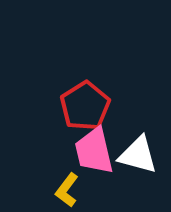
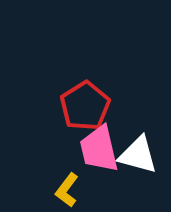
pink trapezoid: moved 5 px right, 2 px up
